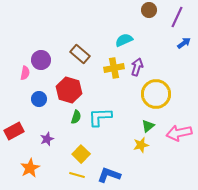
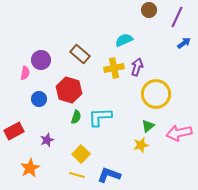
purple star: moved 1 px down
